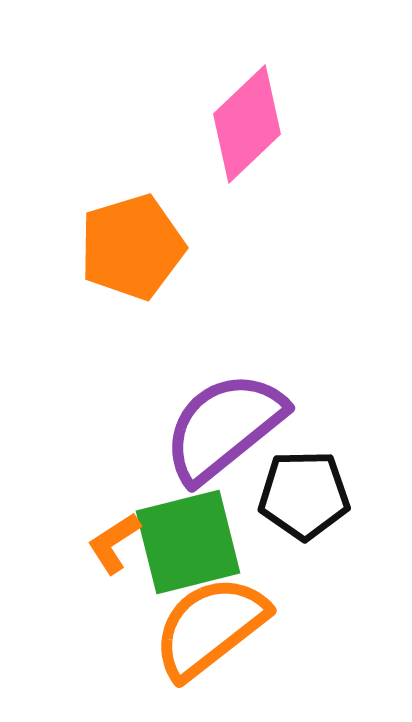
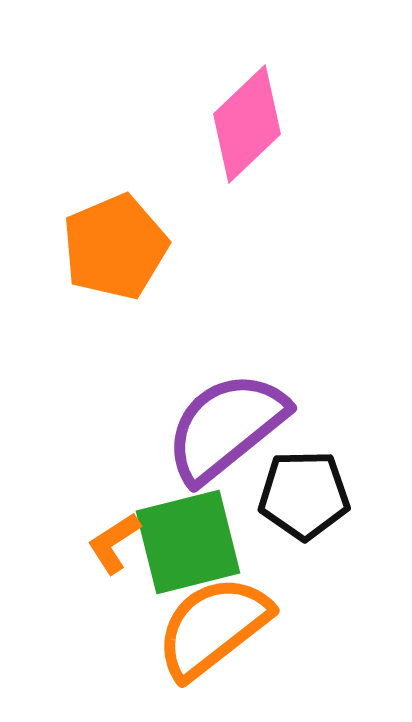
orange pentagon: moved 17 px left; rotated 6 degrees counterclockwise
purple semicircle: moved 2 px right
orange semicircle: moved 3 px right
